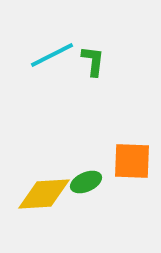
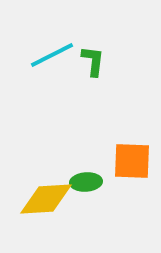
green ellipse: rotated 20 degrees clockwise
yellow diamond: moved 2 px right, 5 px down
